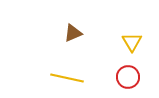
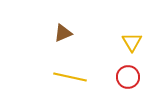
brown triangle: moved 10 px left
yellow line: moved 3 px right, 1 px up
